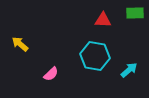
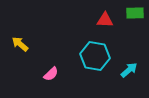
red triangle: moved 2 px right
